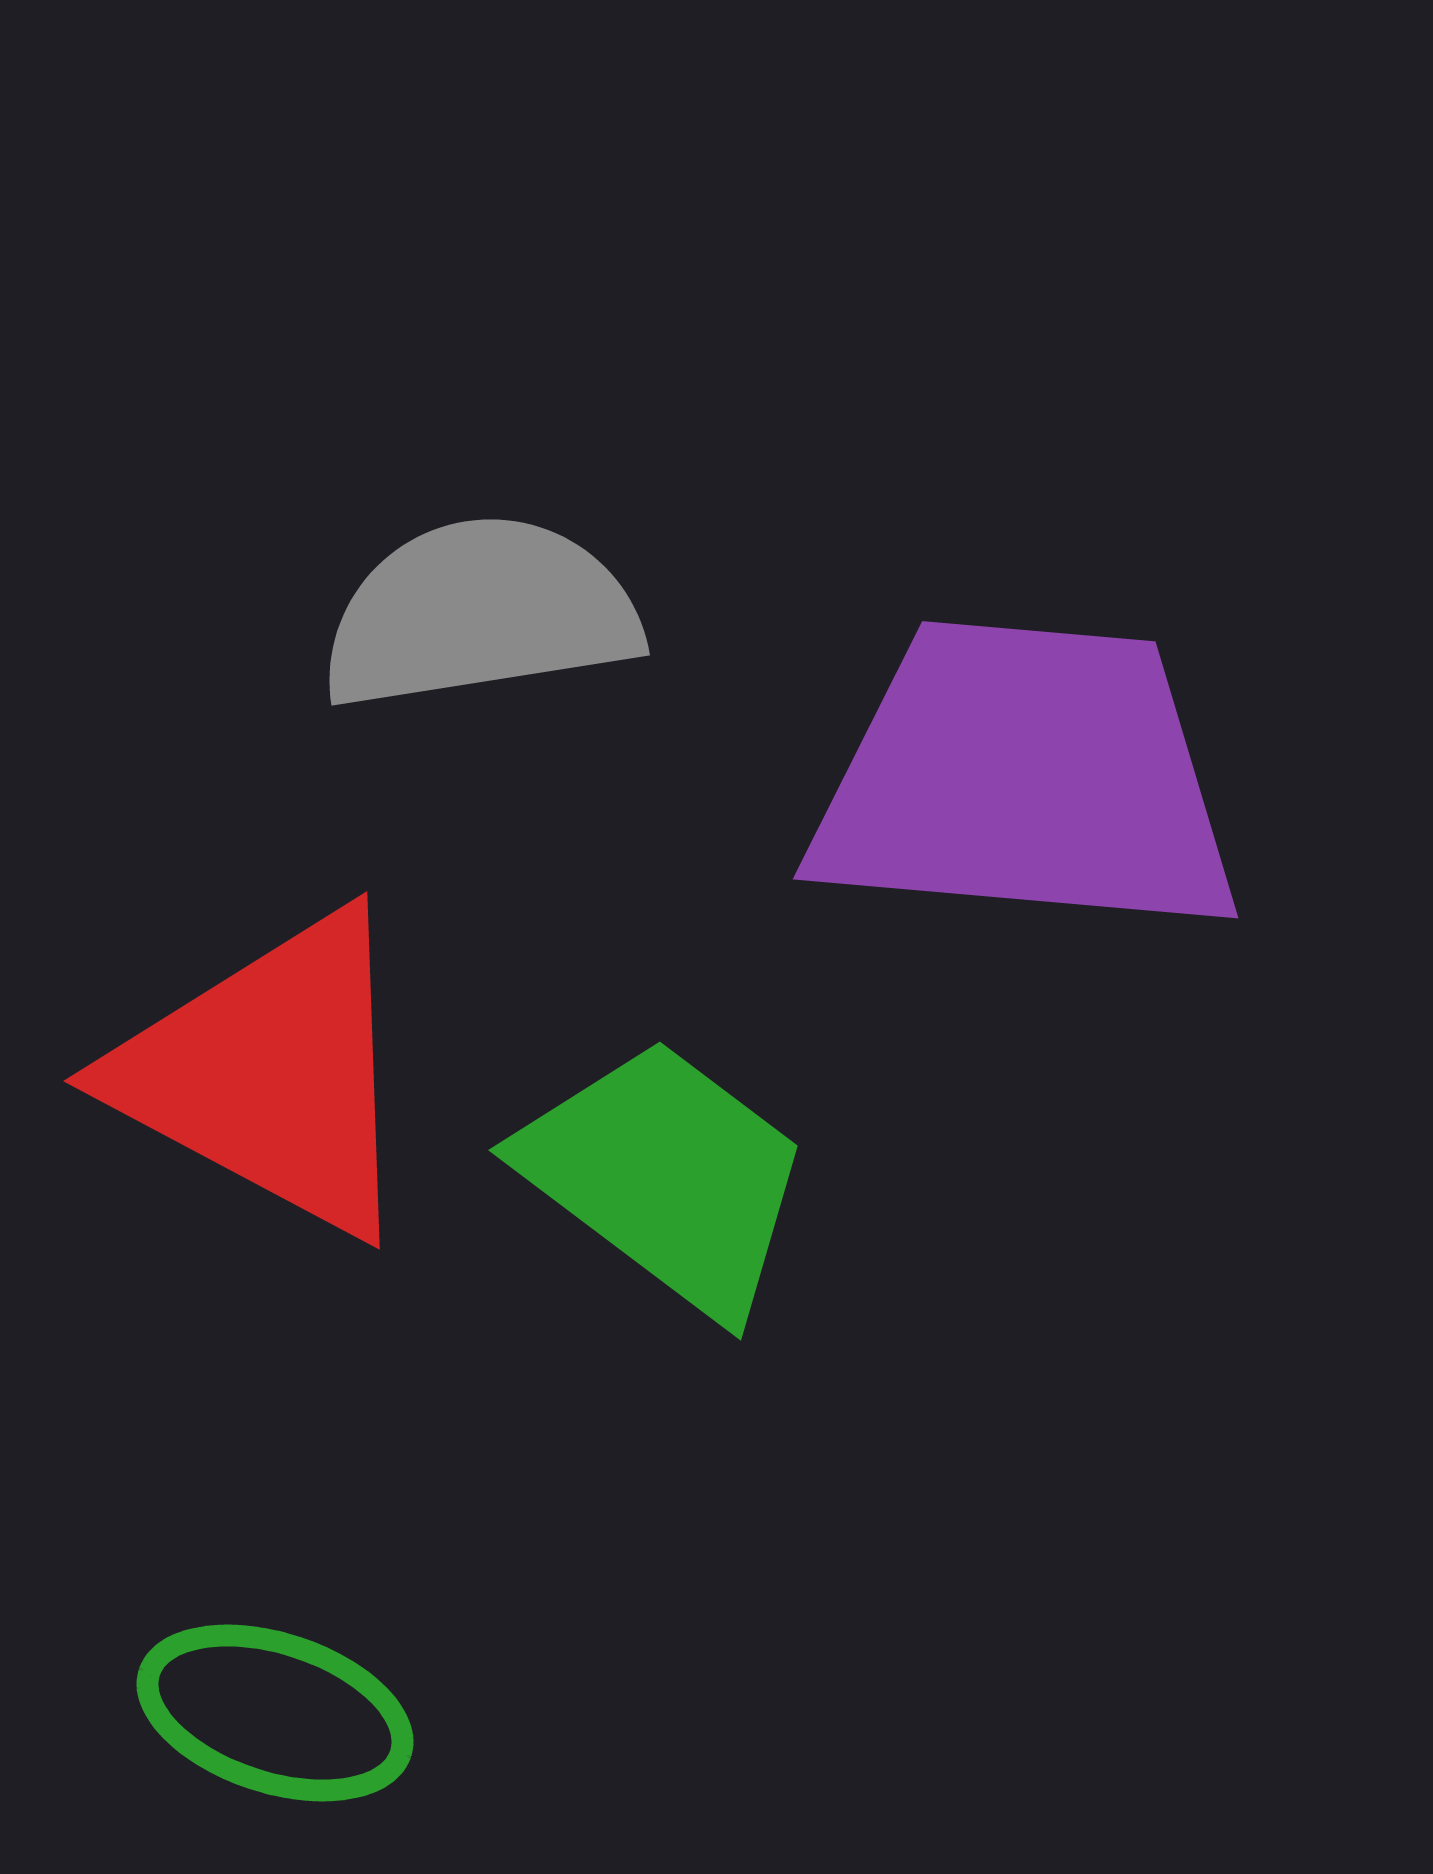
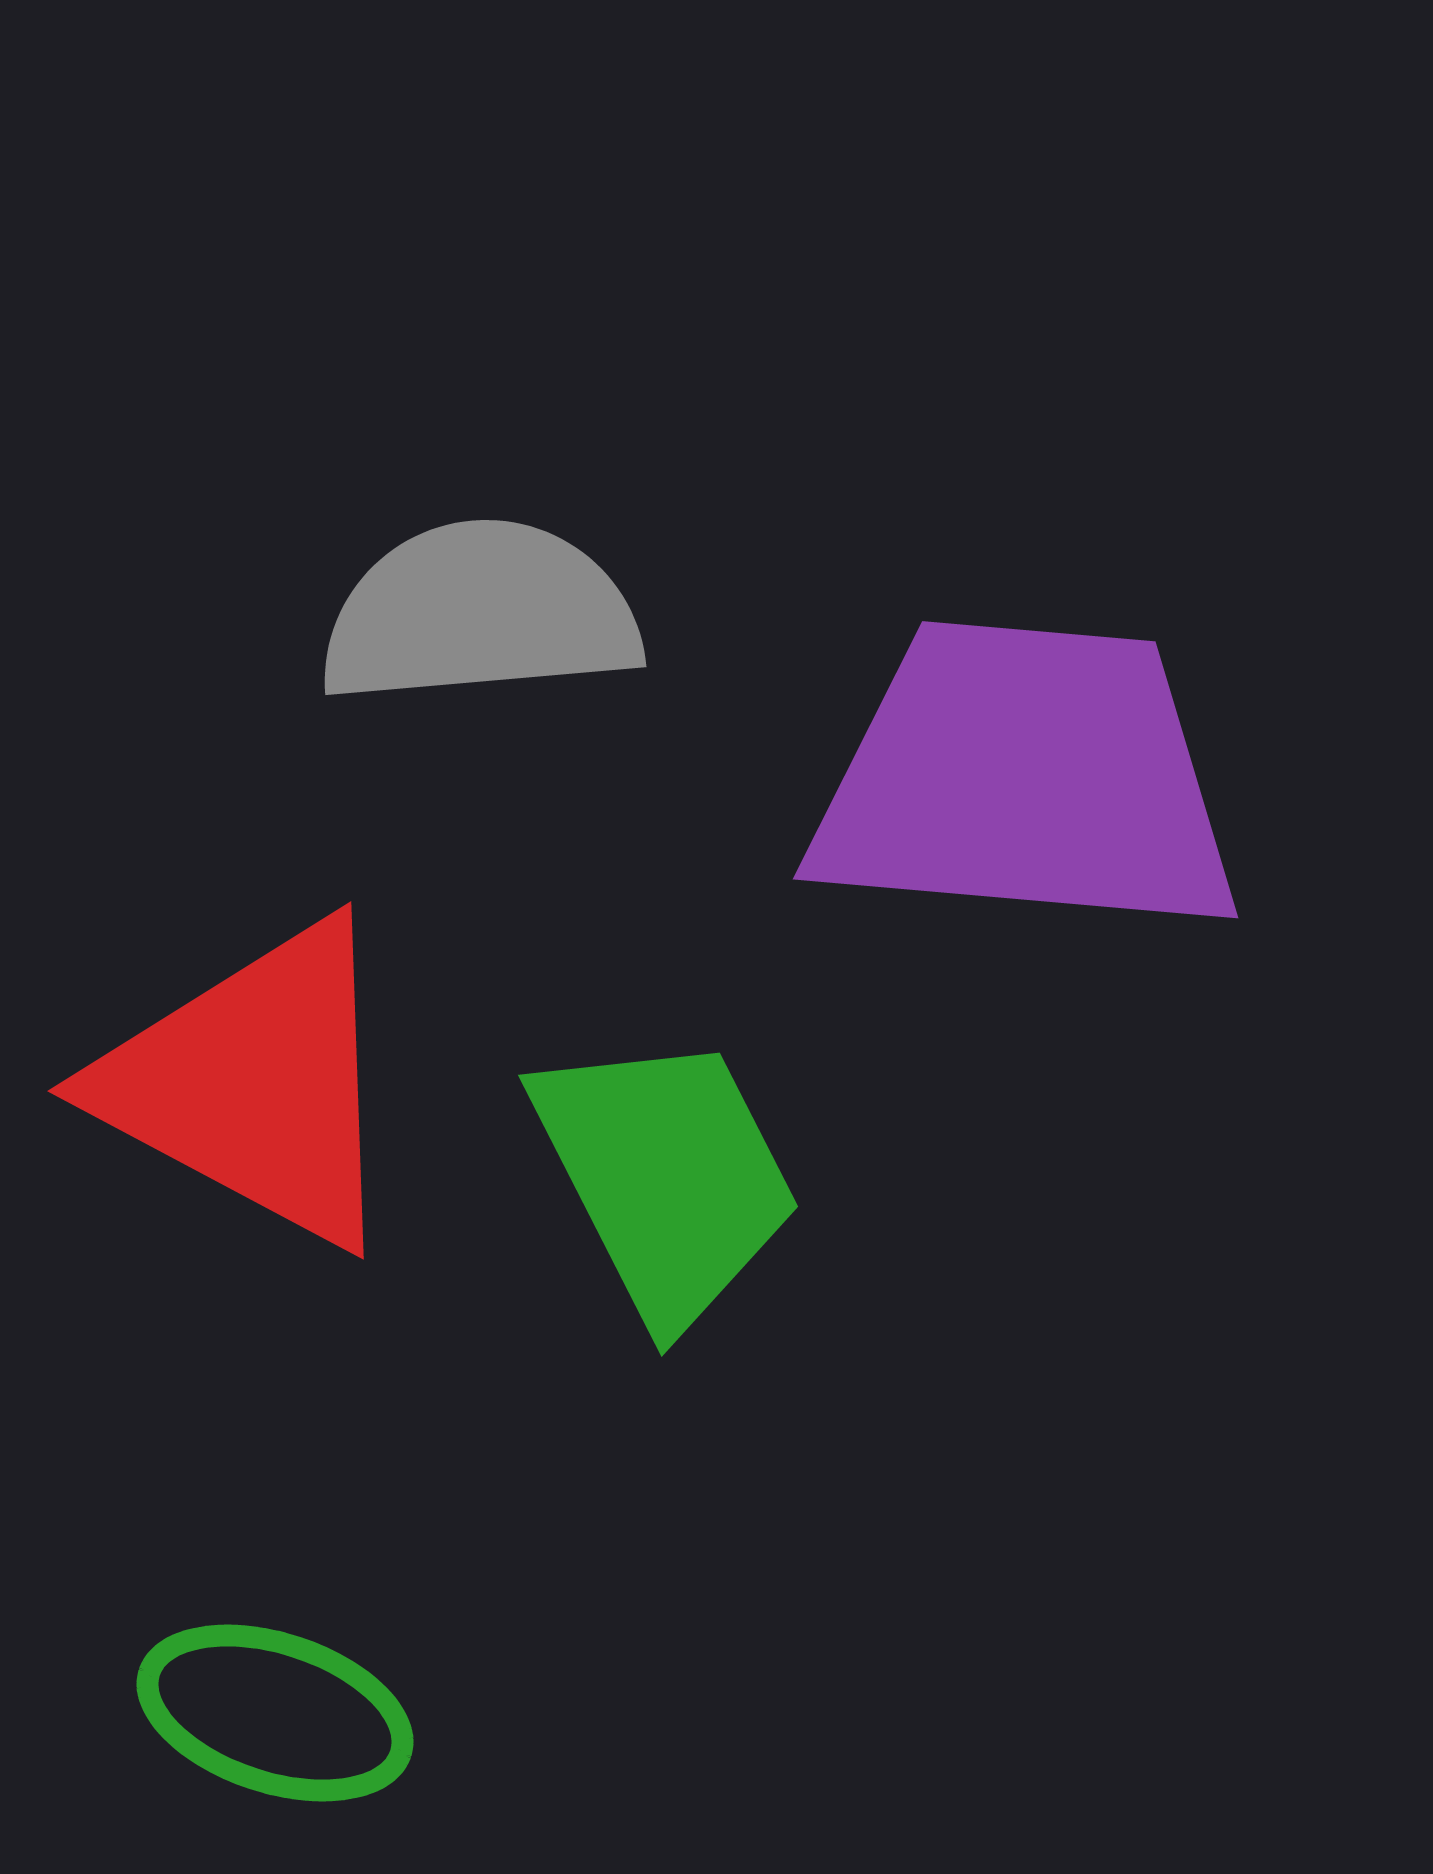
gray semicircle: rotated 4 degrees clockwise
red triangle: moved 16 px left, 10 px down
green trapezoid: rotated 26 degrees clockwise
